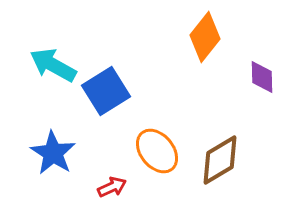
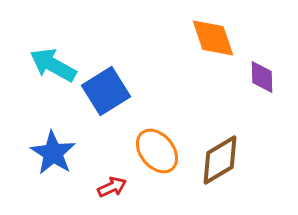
orange diamond: moved 8 px right, 1 px down; rotated 57 degrees counterclockwise
